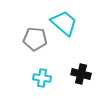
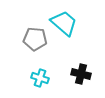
cyan cross: moved 2 px left; rotated 12 degrees clockwise
